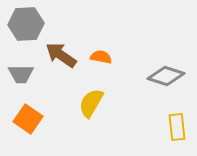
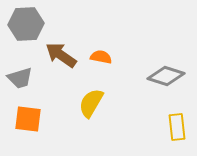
gray trapezoid: moved 1 px left, 4 px down; rotated 16 degrees counterclockwise
orange square: rotated 28 degrees counterclockwise
